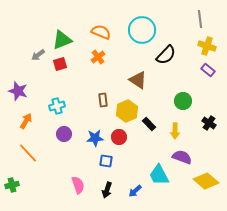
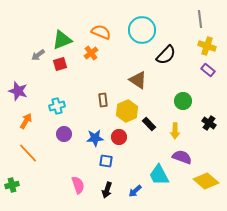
orange cross: moved 7 px left, 4 px up
